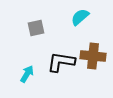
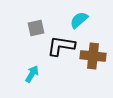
cyan semicircle: moved 1 px left, 3 px down
black L-shape: moved 16 px up
cyan arrow: moved 5 px right
